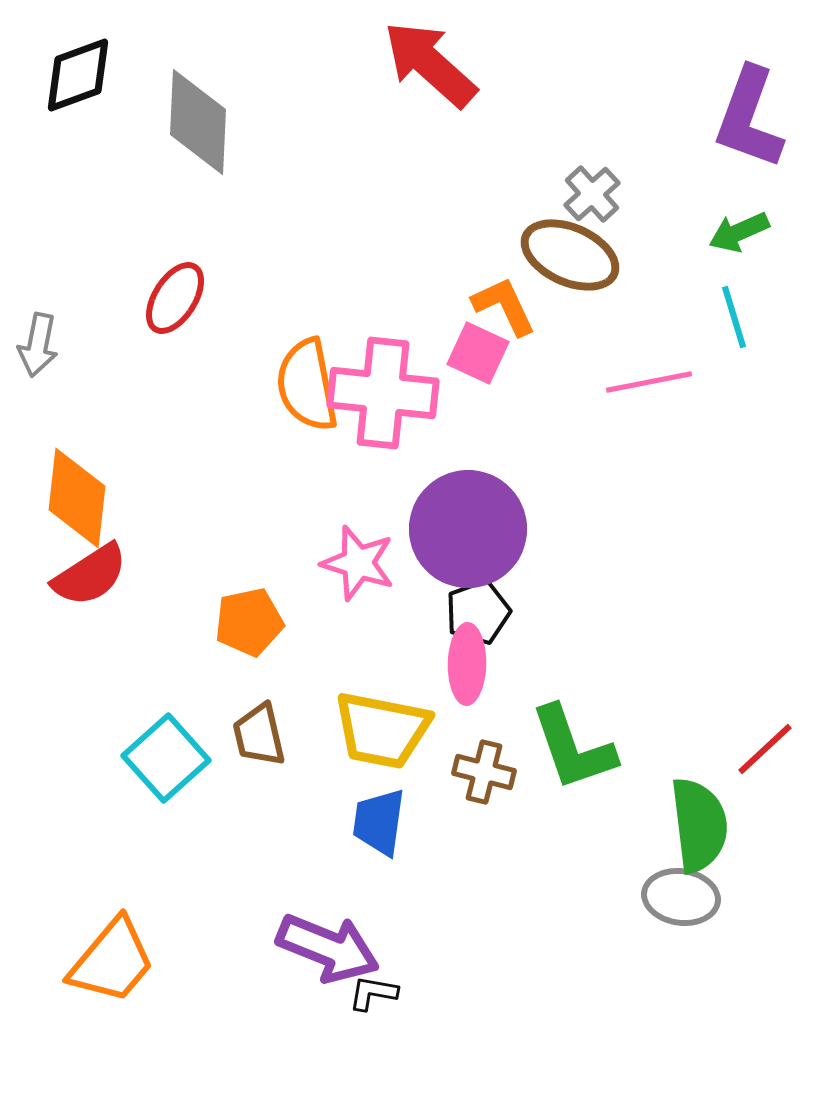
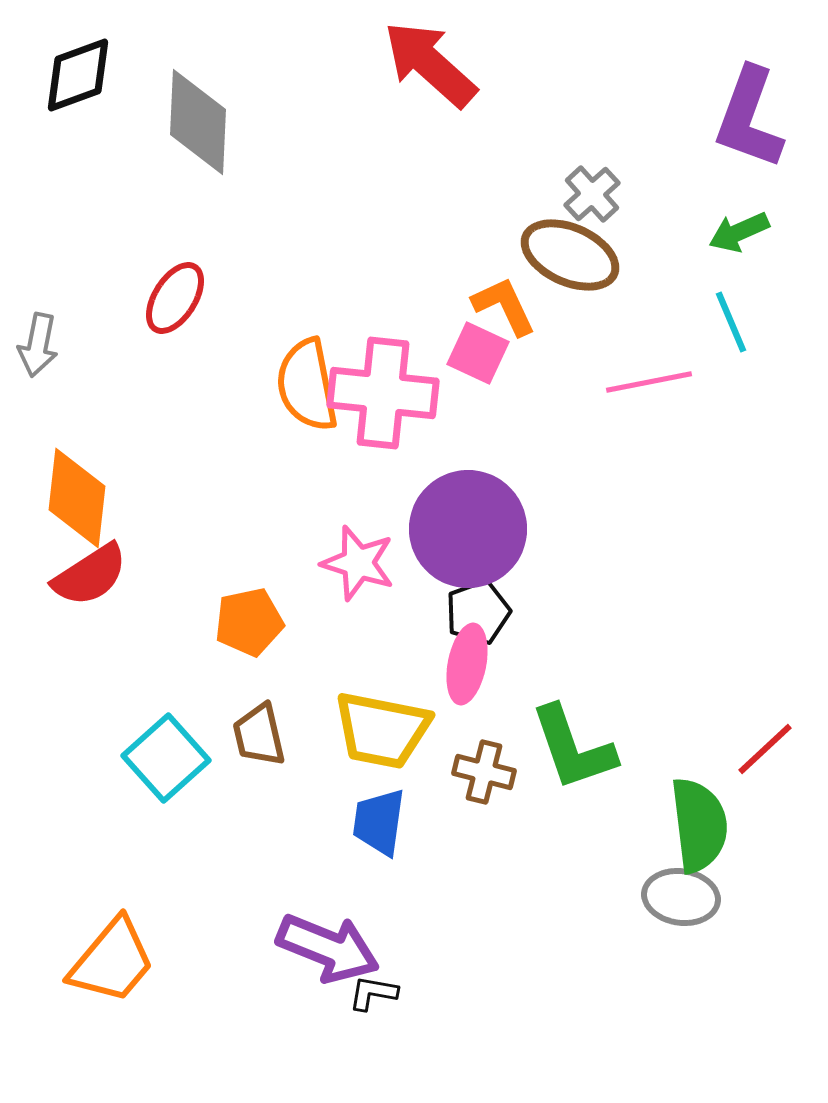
cyan line: moved 3 px left, 5 px down; rotated 6 degrees counterclockwise
pink ellipse: rotated 10 degrees clockwise
